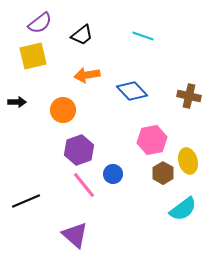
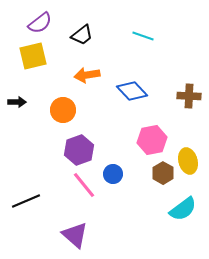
brown cross: rotated 10 degrees counterclockwise
